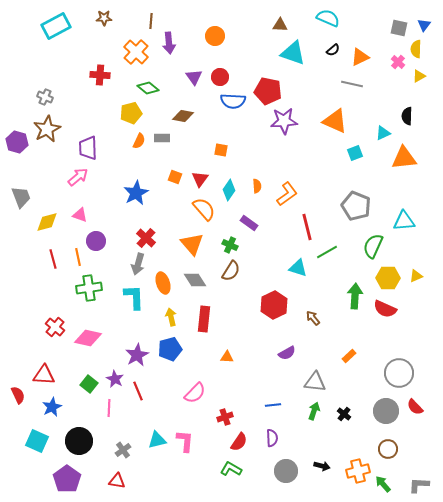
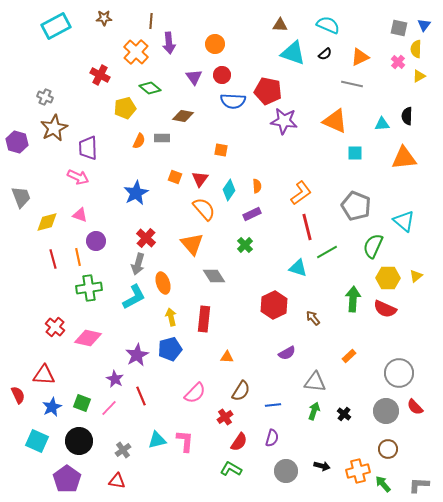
cyan semicircle at (328, 18): moved 7 px down
orange circle at (215, 36): moved 8 px down
black semicircle at (333, 50): moved 8 px left, 4 px down
red cross at (100, 75): rotated 24 degrees clockwise
red circle at (220, 77): moved 2 px right, 2 px up
green diamond at (148, 88): moved 2 px right
yellow pentagon at (131, 113): moved 6 px left, 5 px up
purple star at (284, 121): rotated 12 degrees clockwise
brown star at (47, 129): moved 7 px right, 1 px up
cyan triangle at (383, 133): moved 1 px left, 9 px up; rotated 21 degrees clockwise
cyan square at (355, 153): rotated 21 degrees clockwise
pink arrow at (78, 177): rotated 65 degrees clockwise
orange L-shape at (287, 194): moved 14 px right, 1 px up
cyan triangle at (404, 221): rotated 45 degrees clockwise
purple rectangle at (249, 223): moved 3 px right, 9 px up; rotated 60 degrees counterclockwise
green cross at (230, 245): moved 15 px right; rotated 21 degrees clockwise
brown semicircle at (231, 271): moved 10 px right, 120 px down
yellow triangle at (416, 276): rotated 16 degrees counterclockwise
gray diamond at (195, 280): moved 19 px right, 4 px up
green arrow at (355, 296): moved 2 px left, 3 px down
cyan L-shape at (134, 297): rotated 64 degrees clockwise
green square at (89, 384): moved 7 px left, 19 px down; rotated 18 degrees counterclockwise
red line at (138, 391): moved 3 px right, 5 px down
pink line at (109, 408): rotated 42 degrees clockwise
red cross at (225, 417): rotated 14 degrees counterclockwise
purple semicircle at (272, 438): rotated 18 degrees clockwise
